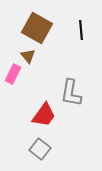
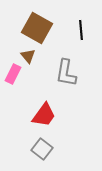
gray L-shape: moved 5 px left, 20 px up
gray square: moved 2 px right
